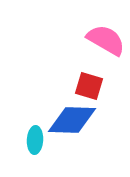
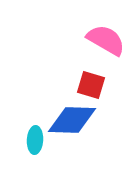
red square: moved 2 px right, 1 px up
